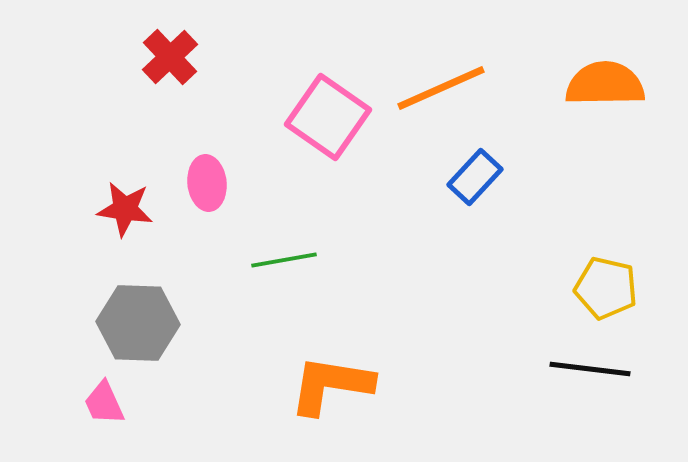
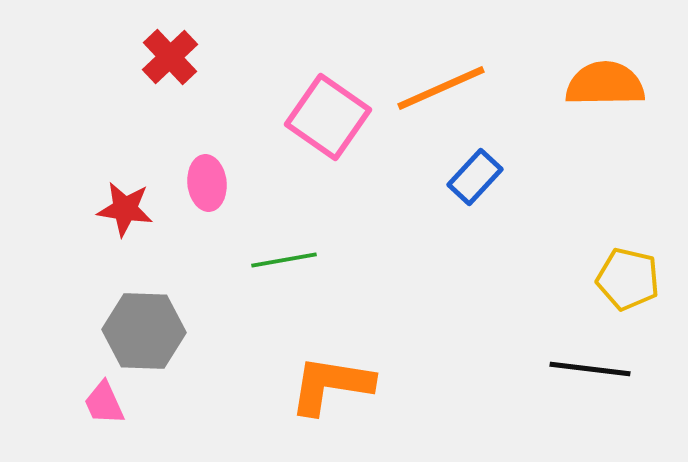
yellow pentagon: moved 22 px right, 9 px up
gray hexagon: moved 6 px right, 8 px down
